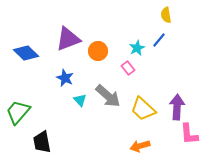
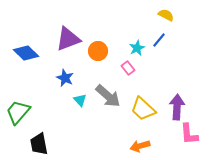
yellow semicircle: rotated 126 degrees clockwise
black trapezoid: moved 3 px left, 2 px down
